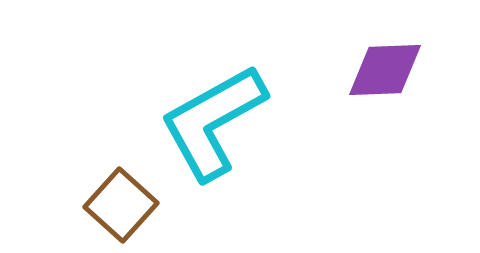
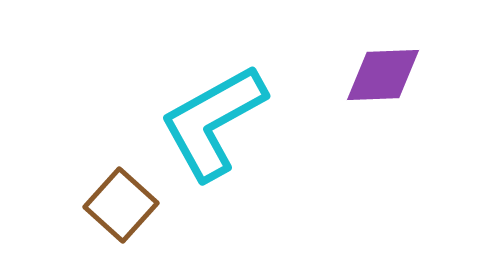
purple diamond: moved 2 px left, 5 px down
